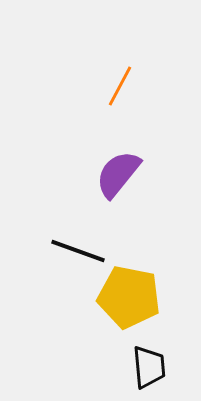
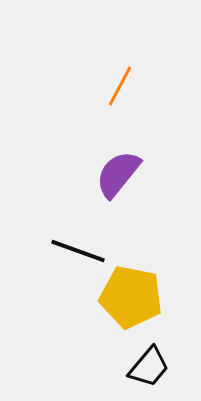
yellow pentagon: moved 2 px right
black trapezoid: rotated 45 degrees clockwise
